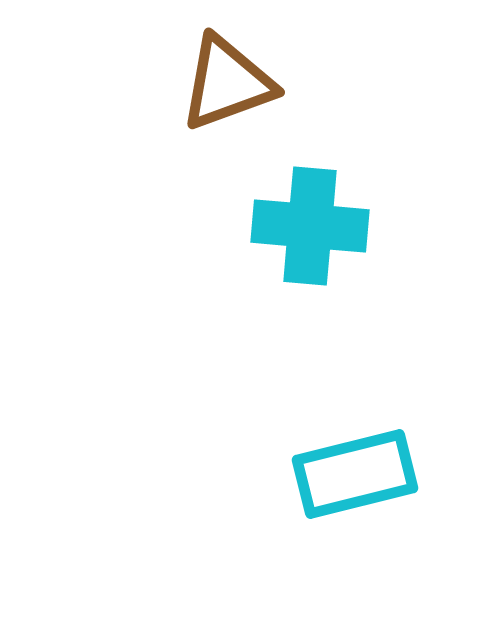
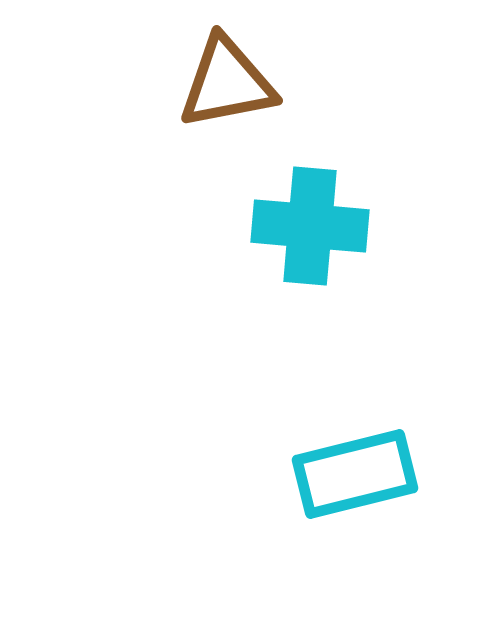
brown triangle: rotated 9 degrees clockwise
